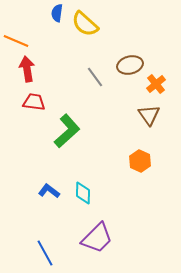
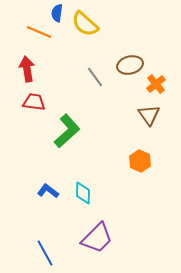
orange line: moved 23 px right, 9 px up
blue L-shape: moved 1 px left
